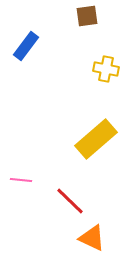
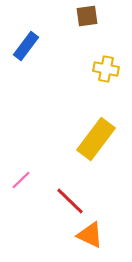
yellow rectangle: rotated 12 degrees counterclockwise
pink line: rotated 50 degrees counterclockwise
orange triangle: moved 2 px left, 3 px up
